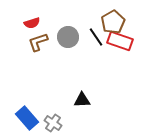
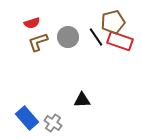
brown pentagon: rotated 15 degrees clockwise
